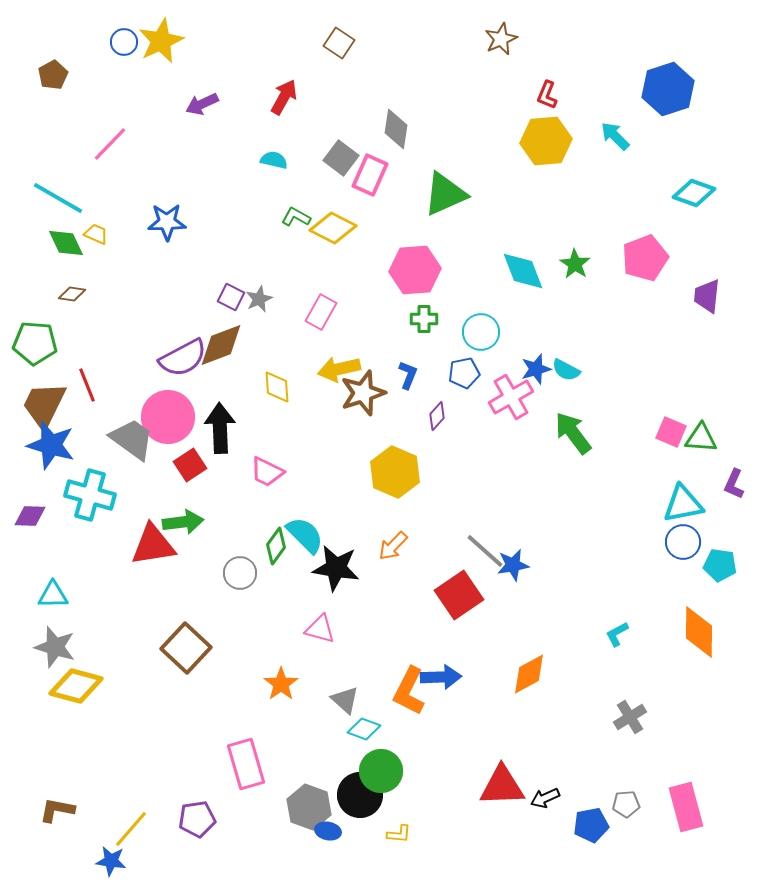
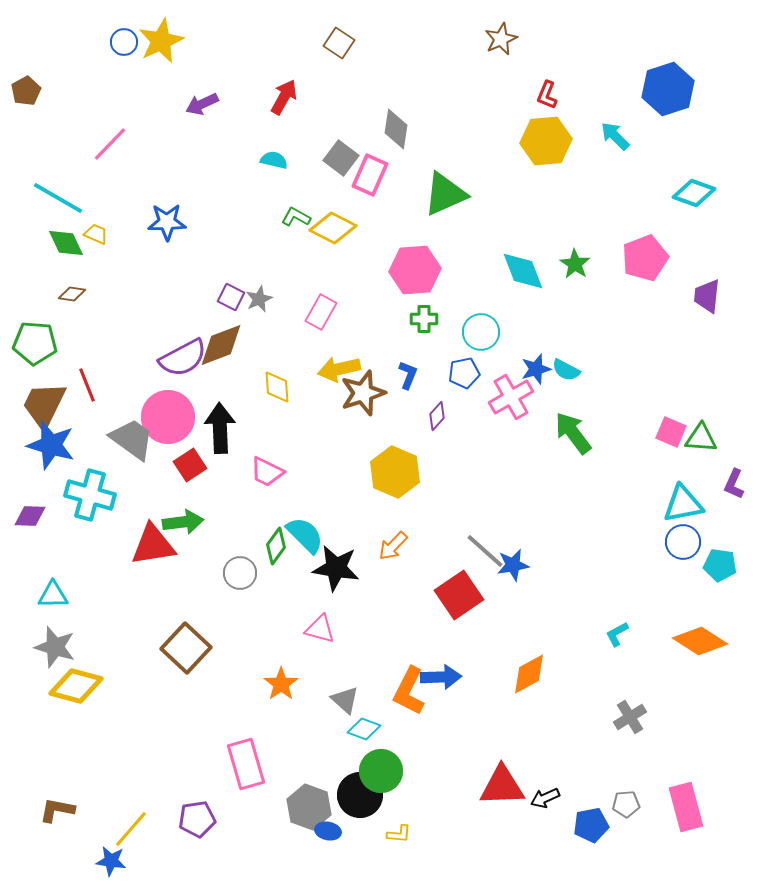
brown pentagon at (53, 75): moved 27 px left, 16 px down
orange diamond at (699, 632): moved 1 px right, 9 px down; rotated 58 degrees counterclockwise
